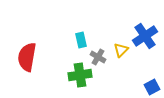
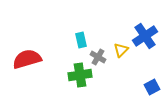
red semicircle: moved 2 px down; rotated 64 degrees clockwise
